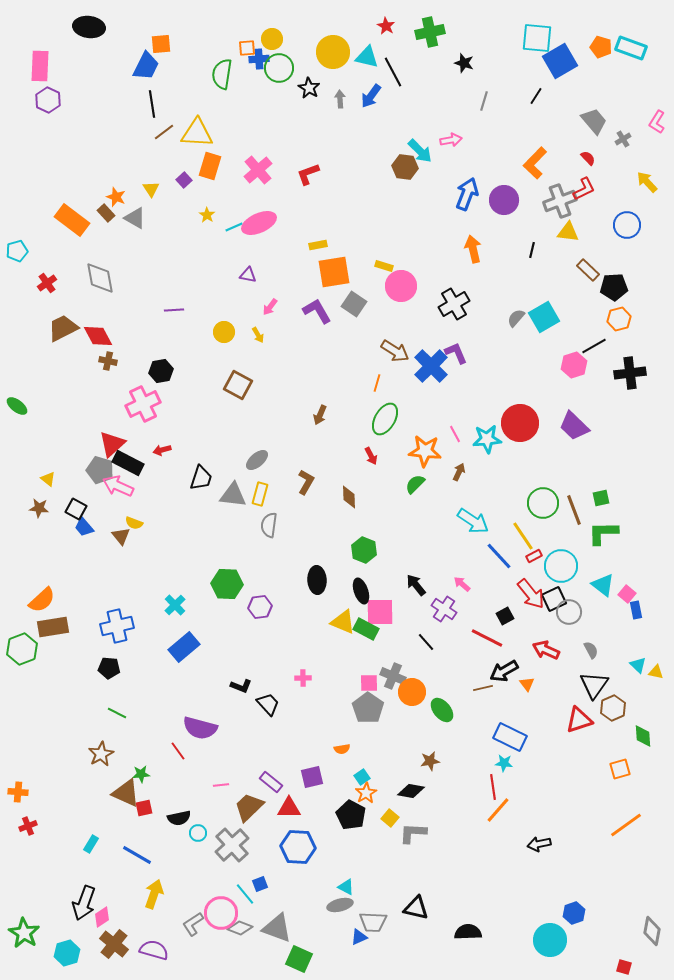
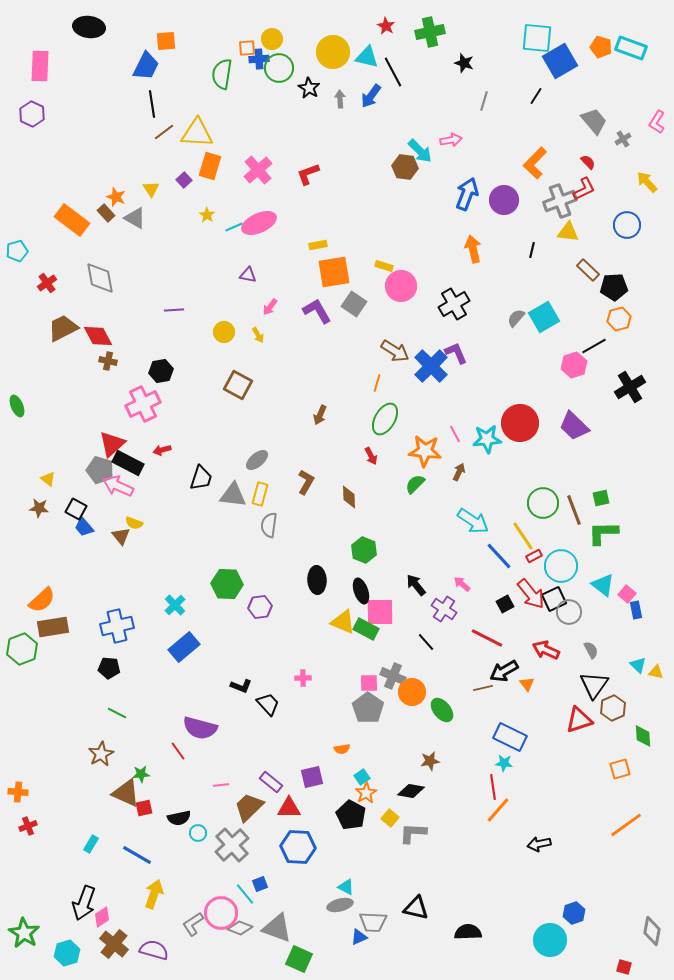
orange square at (161, 44): moved 5 px right, 3 px up
purple hexagon at (48, 100): moved 16 px left, 14 px down
red semicircle at (588, 158): moved 4 px down
black cross at (630, 373): moved 14 px down; rotated 24 degrees counterclockwise
green ellipse at (17, 406): rotated 30 degrees clockwise
black square at (505, 616): moved 12 px up
